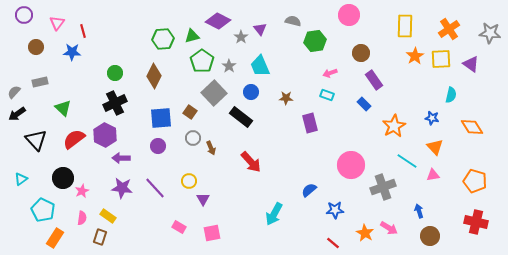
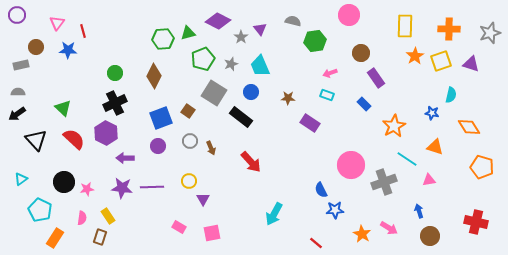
purple circle at (24, 15): moved 7 px left
orange cross at (449, 29): rotated 35 degrees clockwise
gray star at (490, 33): rotated 25 degrees counterclockwise
green triangle at (192, 36): moved 4 px left, 3 px up
blue star at (72, 52): moved 4 px left, 2 px up
yellow square at (441, 59): moved 2 px down; rotated 15 degrees counterclockwise
green pentagon at (202, 61): moved 1 px right, 2 px up; rotated 15 degrees clockwise
purple triangle at (471, 64): rotated 18 degrees counterclockwise
gray star at (229, 66): moved 2 px right, 2 px up; rotated 16 degrees clockwise
purple rectangle at (374, 80): moved 2 px right, 2 px up
gray rectangle at (40, 82): moved 19 px left, 17 px up
gray semicircle at (14, 92): moved 4 px right; rotated 48 degrees clockwise
gray square at (214, 93): rotated 15 degrees counterclockwise
brown star at (286, 98): moved 2 px right
brown square at (190, 112): moved 2 px left, 1 px up
blue square at (161, 118): rotated 15 degrees counterclockwise
blue star at (432, 118): moved 5 px up
purple rectangle at (310, 123): rotated 42 degrees counterclockwise
orange diamond at (472, 127): moved 3 px left
purple hexagon at (105, 135): moved 1 px right, 2 px up
gray circle at (193, 138): moved 3 px left, 3 px down
red semicircle at (74, 139): rotated 80 degrees clockwise
orange triangle at (435, 147): rotated 30 degrees counterclockwise
purple arrow at (121, 158): moved 4 px right
cyan line at (407, 161): moved 2 px up
pink triangle at (433, 175): moved 4 px left, 5 px down
black circle at (63, 178): moved 1 px right, 4 px down
orange pentagon at (475, 181): moved 7 px right, 14 px up
gray cross at (383, 187): moved 1 px right, 5 px up
purple line at (155, 188): moved 3 px left, 1 px up; rotated 50 degrees counterclockwise
blue semicircle at (309, 190): moved 12 px right; rotated 77 degrees counterclockwise
pink star at (82, 191): moved 5 px right, 2 px up; rotated 16 degrees clockwise
cyan pentagon at (43, 210): moved 3 px left
yellow rectangle at (108, 216): rotated 21 degrees clockwise
orange star at (365, 233): moved 3 px left, 1 px down
red line at (333, 243): moved 17 px left
